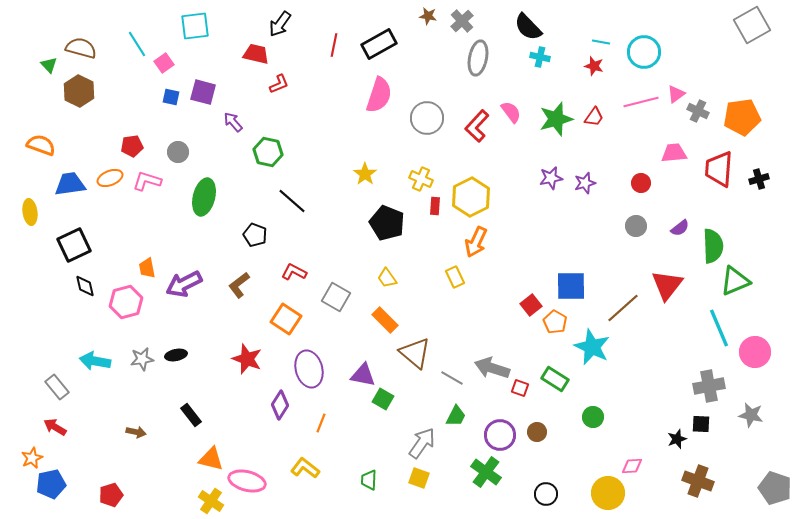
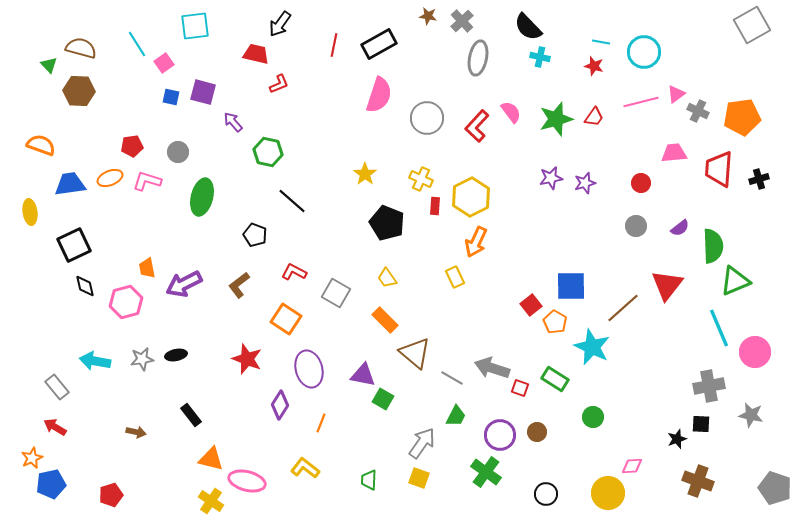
brown hexagon at (79, 91): rotated 24 degrees counterclockwise
green ellipse at (204, 197): moved 2 px left
gray square at (336, 297): moved 4 px up
